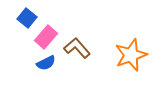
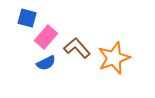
blue square: rotated 24 degrees counterclockwise
orange star: moved 17 px left, 3 px down
